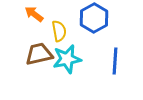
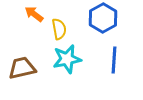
blue hexagon: moved 9 px right
yellow semicircle: moved 2 px up
brown trapezoid: moved 17 px left, 14 px down
blue line: moved 1 px left, 1 px up
